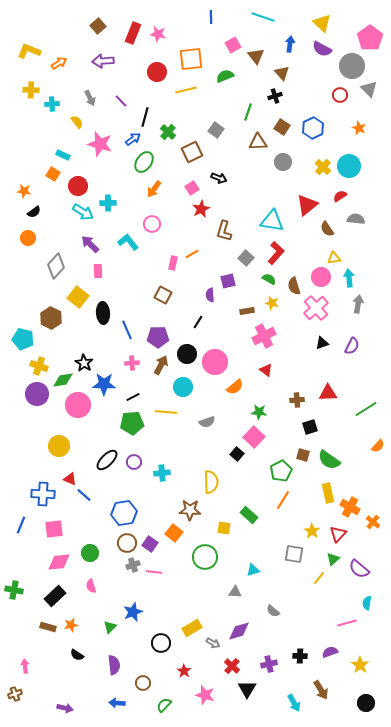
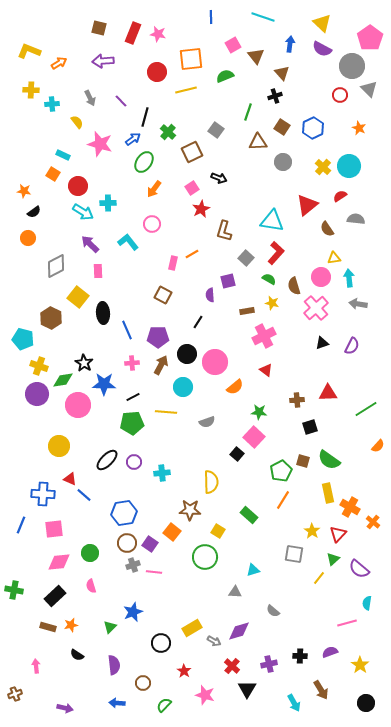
brown square at (98, 26): moved 1 px right, 2 px down; rotated 35 degrees counterclockwise
gray diamond at (56, 266): rotated 20 degrees clockwise
gray arrow at (358, 304): rotated 90 degrees counterclockwise
brown square at (303, 455): moved 6 px down
yellow square at (224, 528): moved 6 px left, 3 px down; rotated 24 degrees clockwise
orange square at (174, 533): moved 2 px left, 1 px up
gray arrow at (213, 643): moved 1 px right, 2 px up
pink arrow at (25, 666): moved 11 px right
